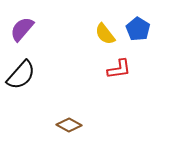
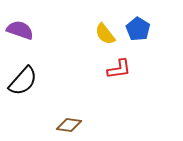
purple semicircle: moved 2 px left, 1 px down; rotated 68 degrees clockwise
black semicircle: moved 2 px right, 6 px down
brown diamond: rotated 20 degrees counterclockwise
